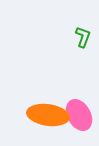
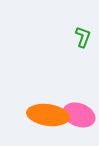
pink ellipse: rotated 40 degrees counterclockwise
